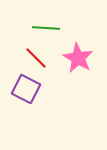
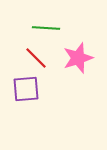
pink star: rotated 24 degrees clockwise
purple square: rotated 32 degrees counterclockwise
